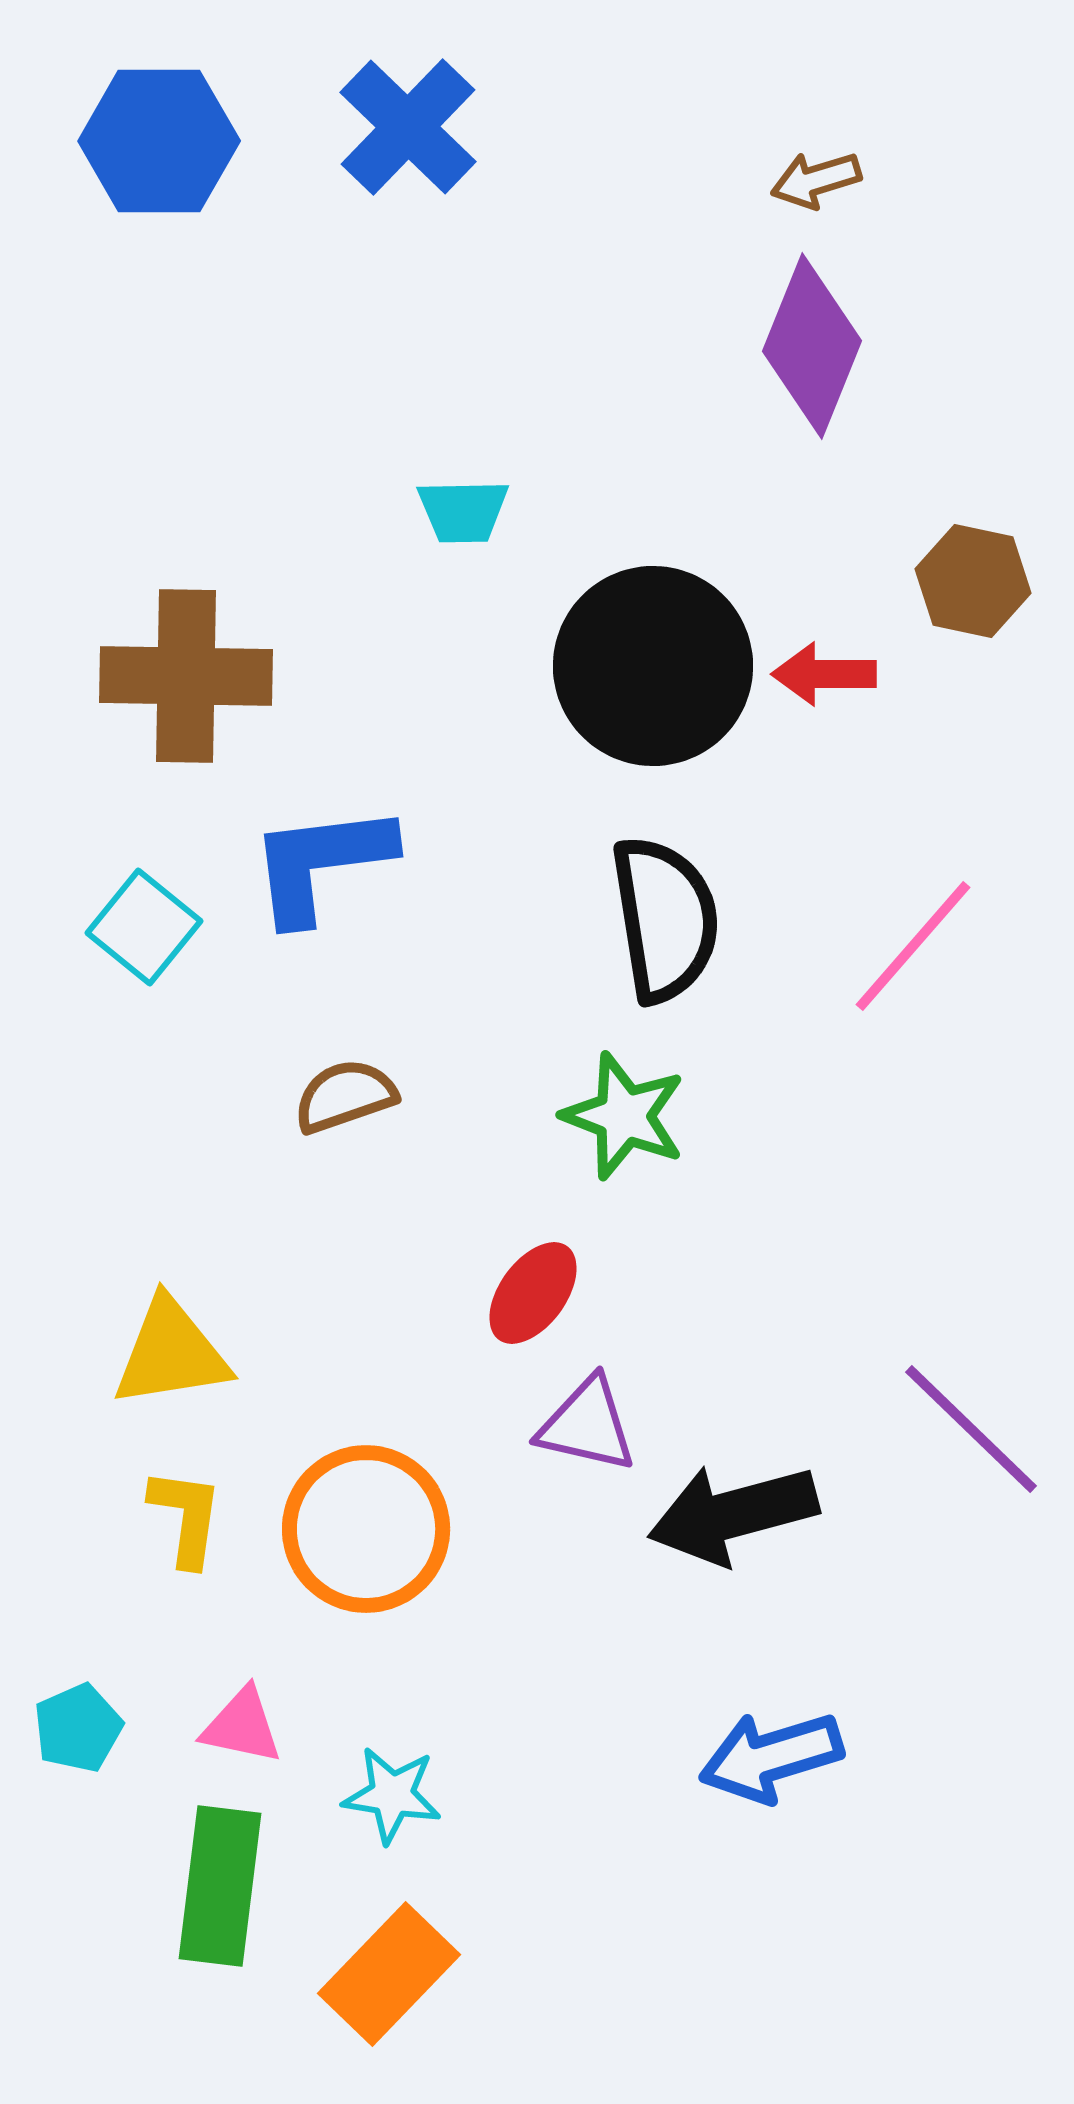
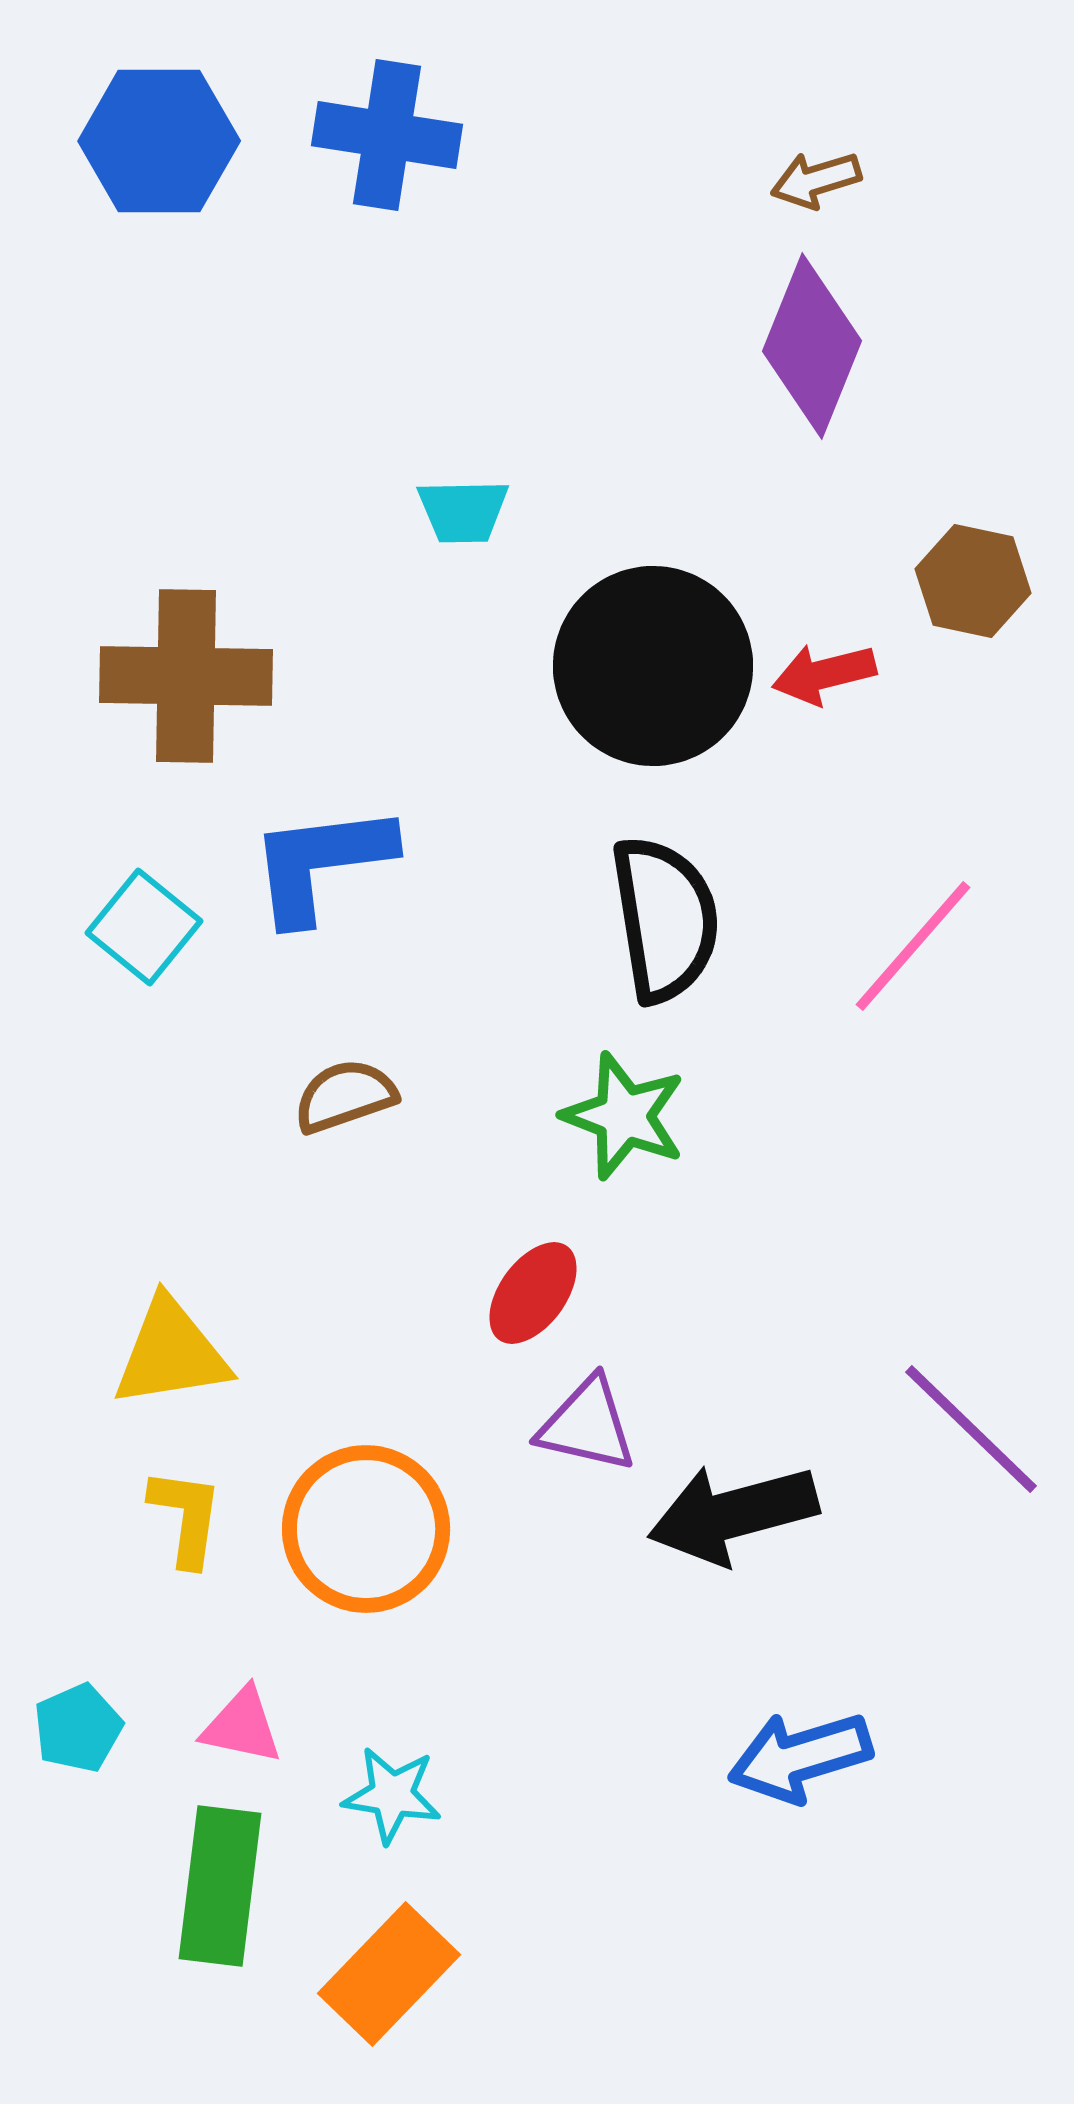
blue cross: moved 21 px left, 8 px down; rotated 35 degrees counterclockwise
red arrow: rotated 14 degrees counterclockwise
blue arrow: moved 29 px right
